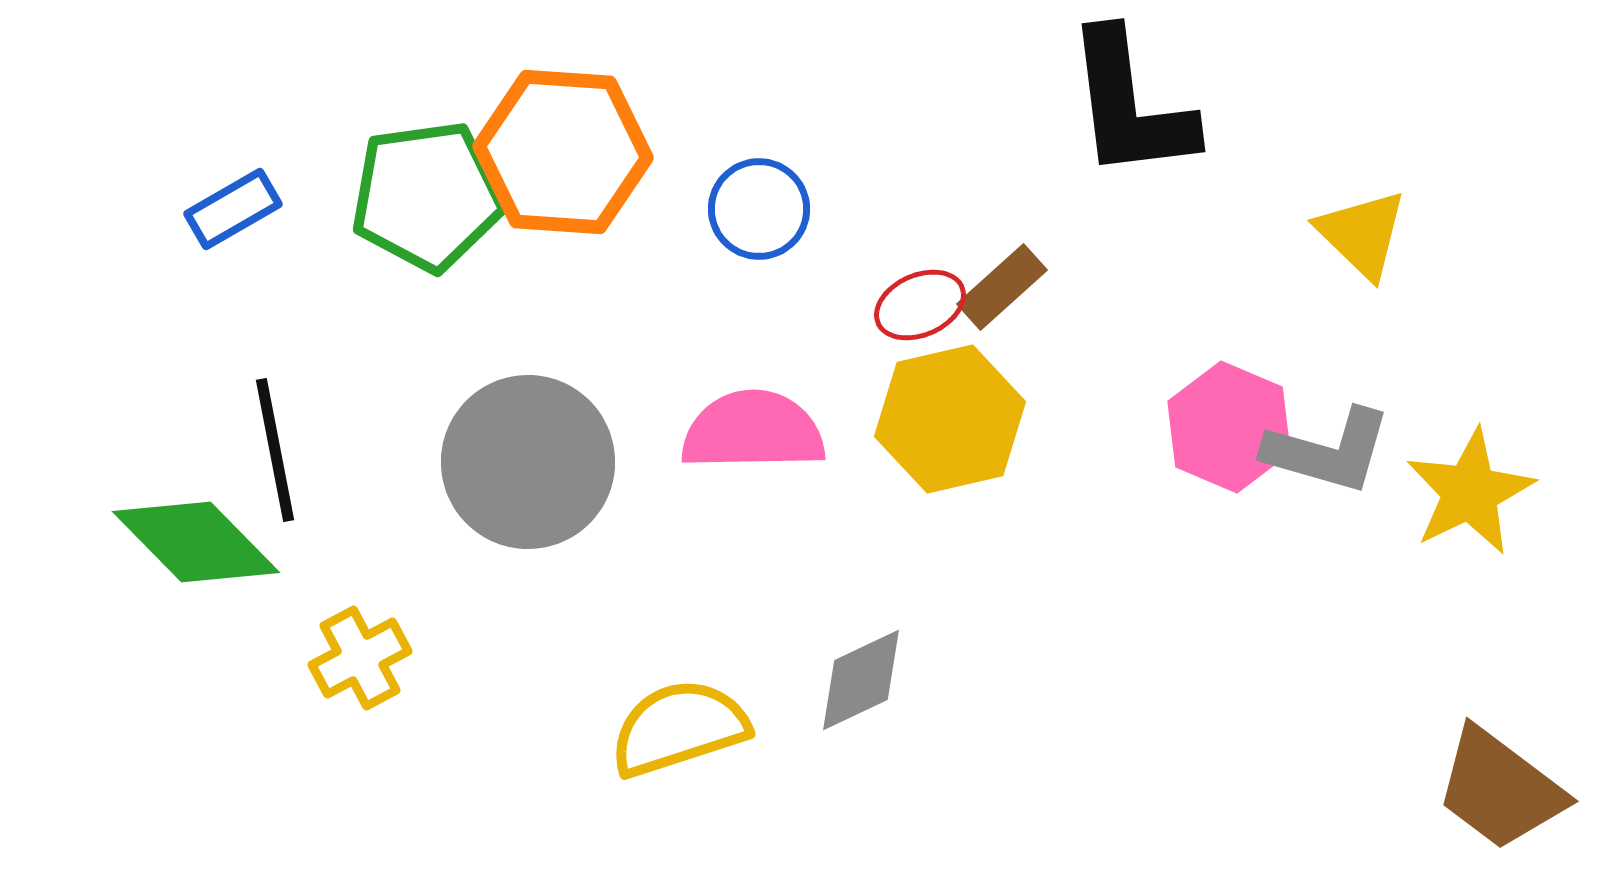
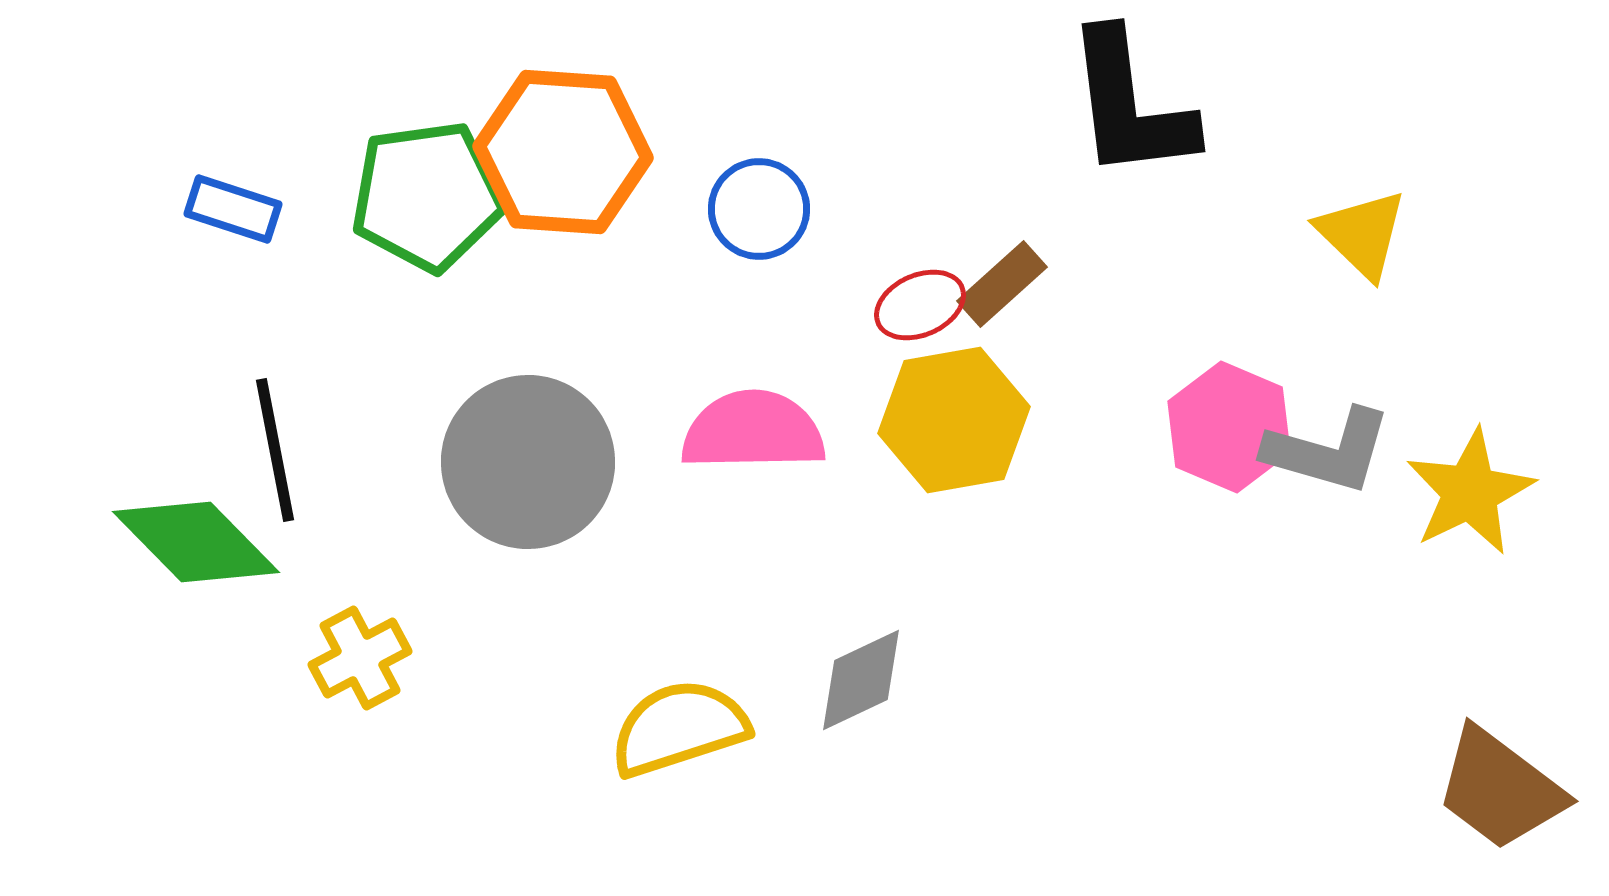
blue rectangle: rotated 48 degrees clockwise
brown rectangle: moved 3 px up
yellow hexagon: moved 4 px right, 1 px down; rotated 3 degrees clockwise
